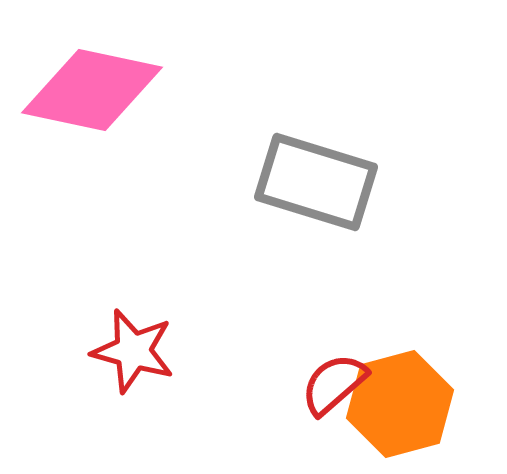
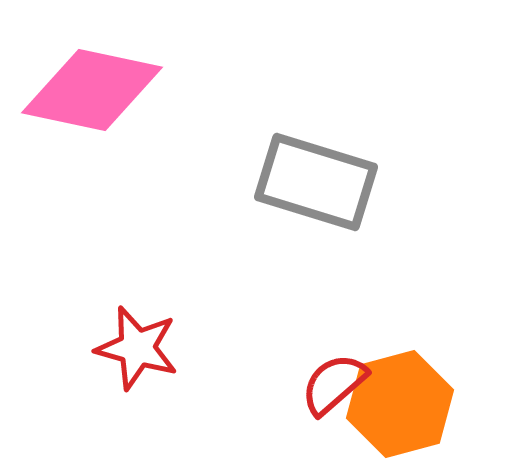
red star: moved 4 px right, 3 px up
